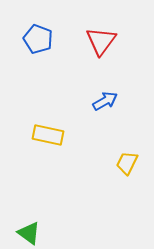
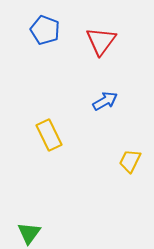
blue pentagon: moved 7 px right, 9 px up
yellow rectangle: moved 1 px right; rotated 52 degrees clockwise
yellow trapezoid: moved 3 px right, 2 px up
green triangle: rotated 30 degrees clockwise
